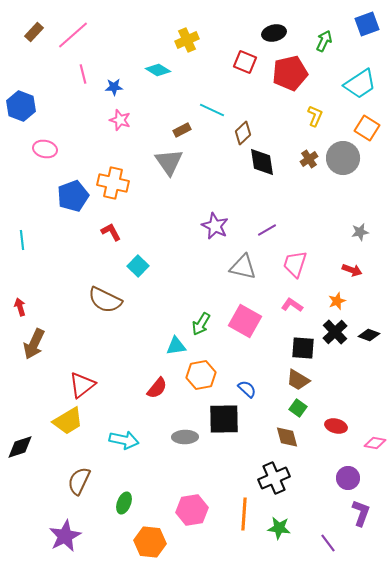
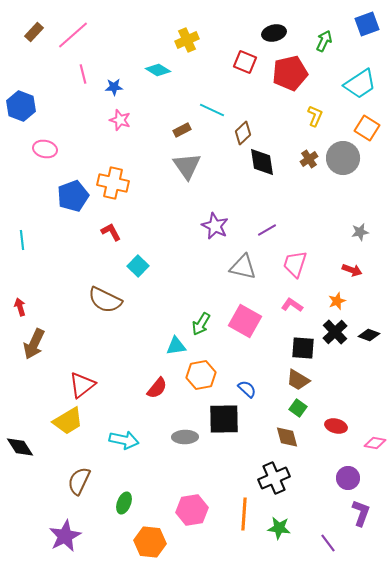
gray triangle at (169, 162): moved 18 px right, 4 px down
black diamond at (20, 447): rotated 76 degrees clockwise
